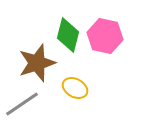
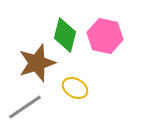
green diamond: moved 3 px left
gray line: moved 3 px right, 3 px down
